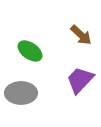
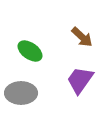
brown arrow: moved 1 px right, 2 px down
purple trapezoid: rotated 8 degrees counterclockwise
